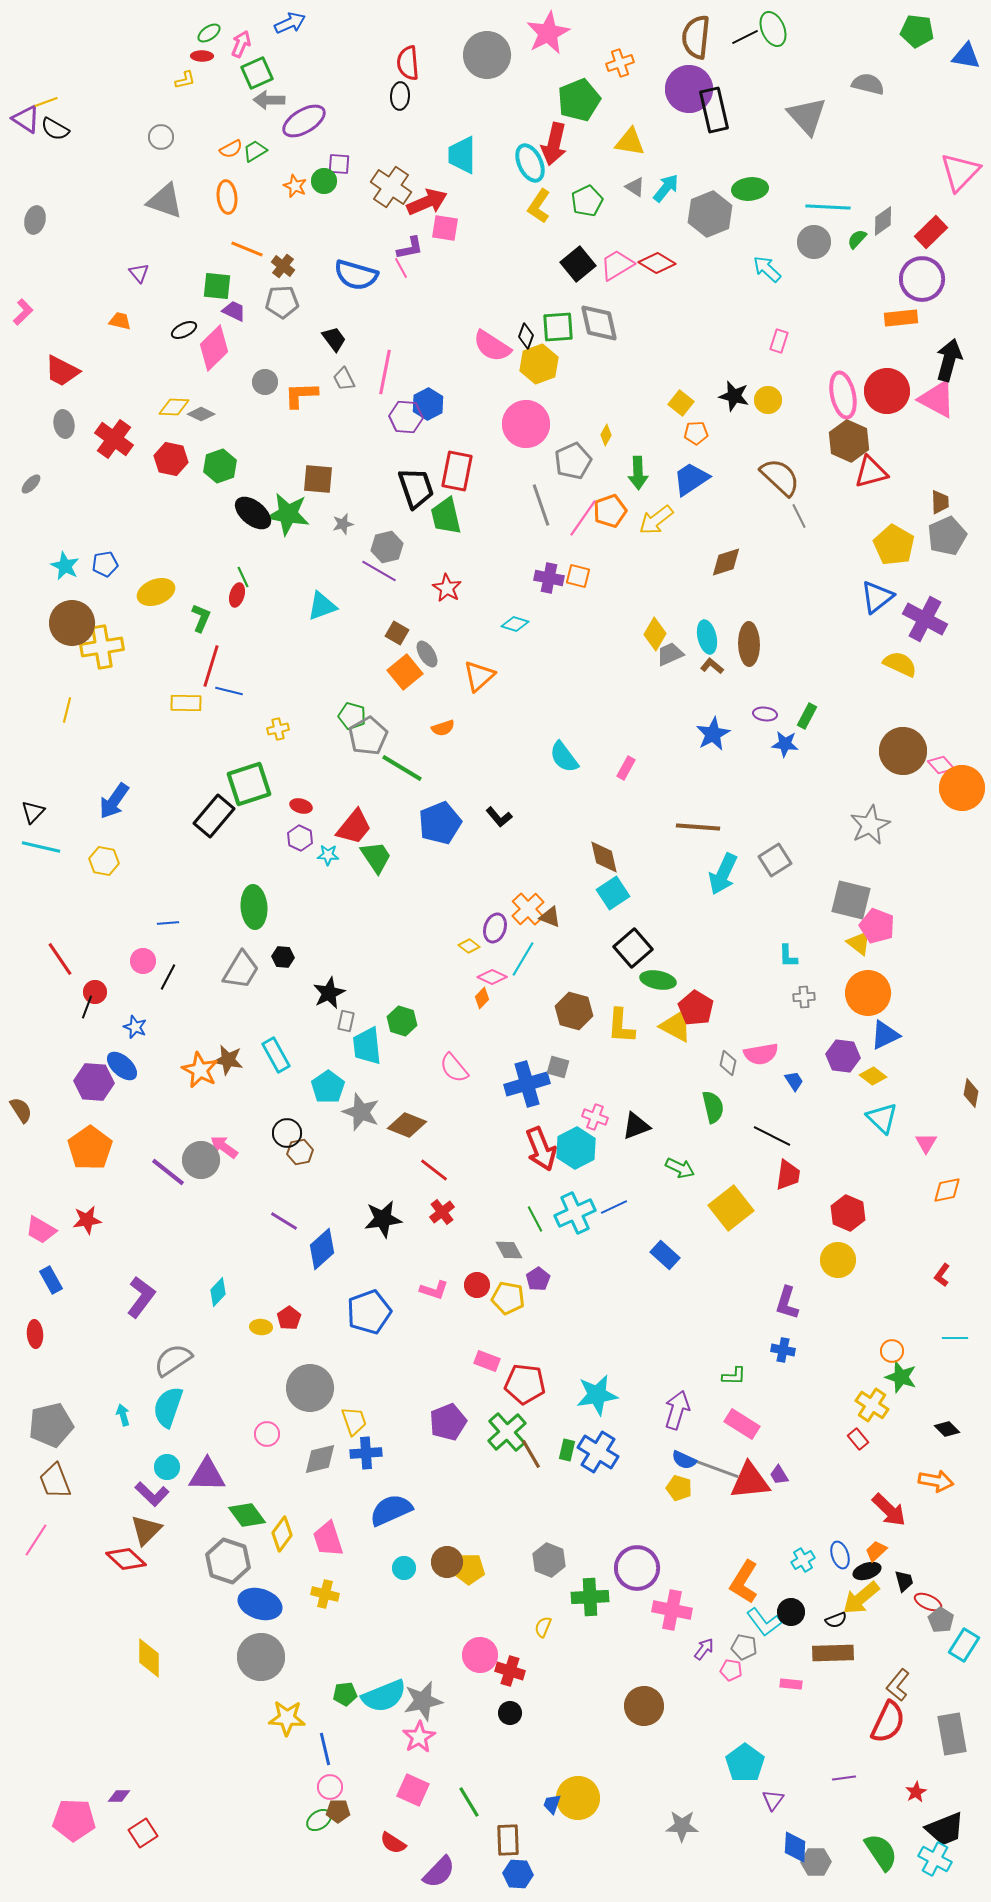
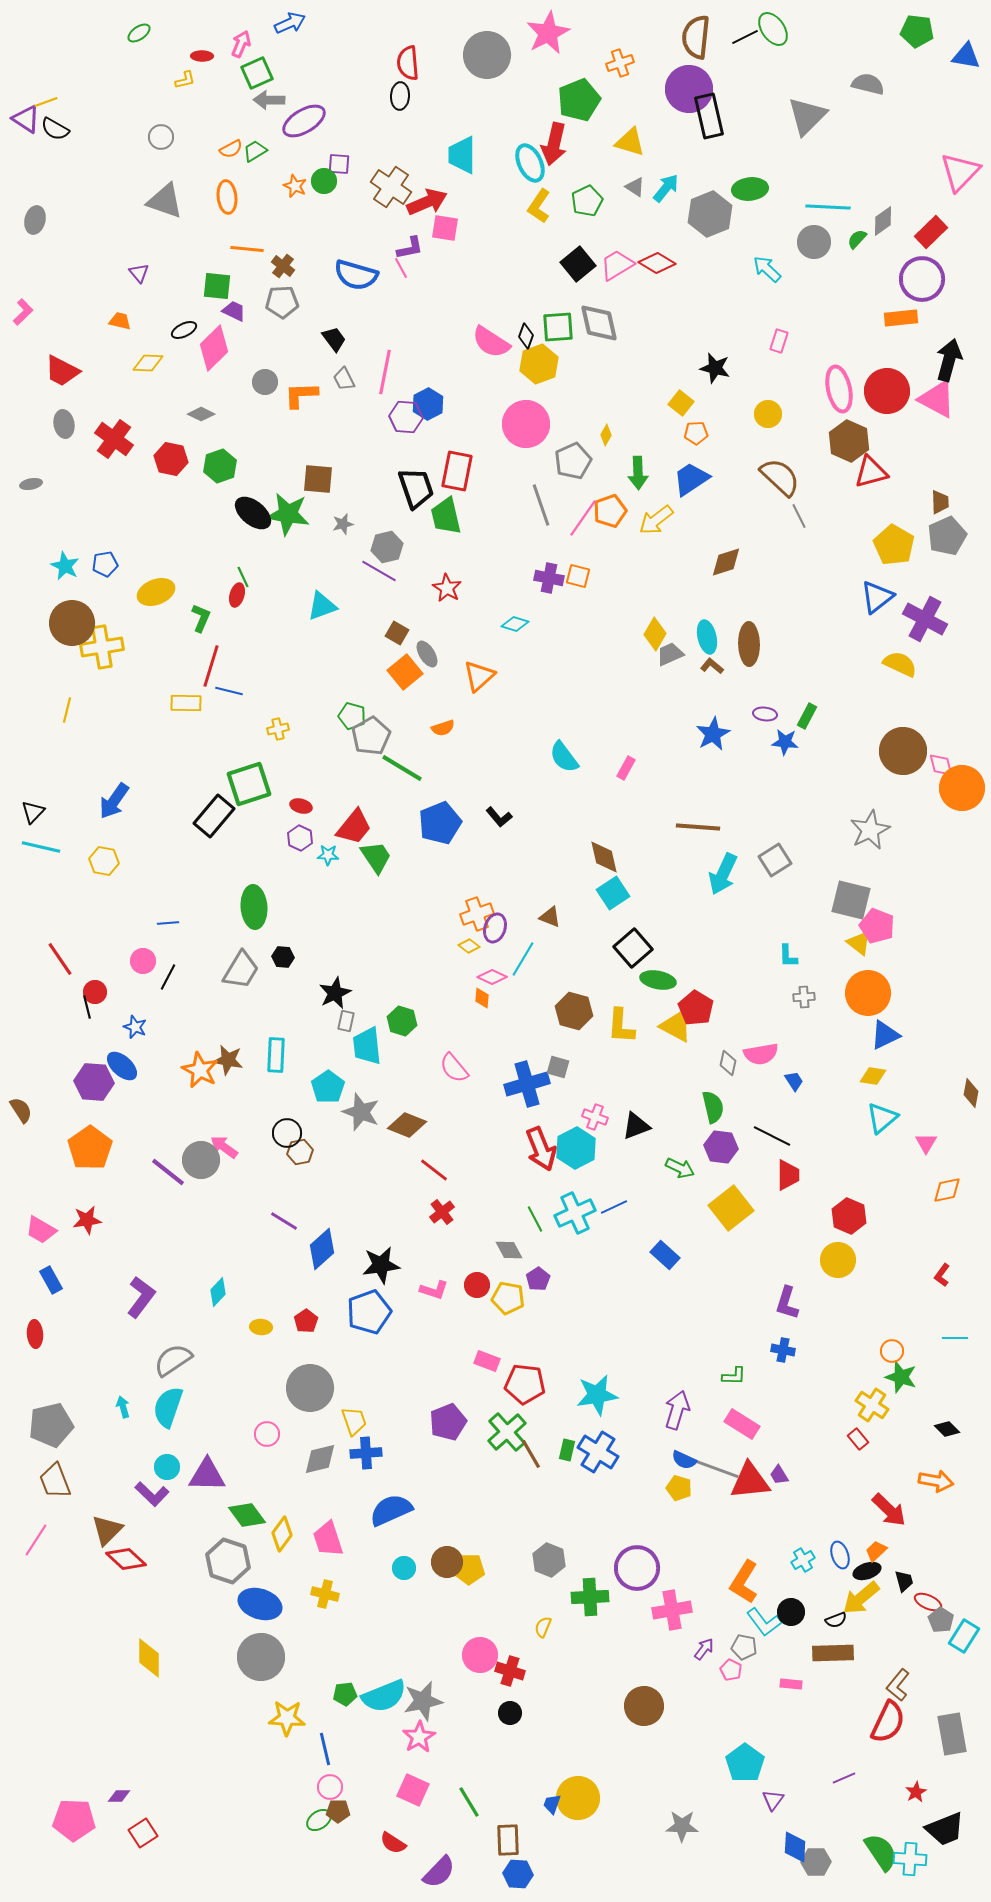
green ellipse at (773, 29): rotated 12 degrees counterclockwise
green ellipse at (209, 33): moved 70 px left
black rectangle at (714, 110): moved 5 px left, 6 px down
gray triangle at (807, 116): rotated 27 degrees clockwise
yellow triangle at (630, 142): rotated 8 degrees clockwise
orange line at (247, 249): rotated 16 degrees counterclockwise
pink semicircle at (492, 346): moved 1 px left, 4 px up
pink ellipse at (843, 395): moved 4 px left, 6 px up
black star at (734, 396): moved 19 px left, 28 px up
yellow circle at (768, 400): moved 14 px down
yellow diamond at (174, 407): moved 26 px left, 44 px up
gray ellipse at (31, 484): rotated 35 degrees clockwise
gray pentagon at (368, 736): moved 3 px right
blue star at (785, 744): moved 2 px up
pink diamond at (941, 765): rotated 28 degrees clockwise
gray star at (870, 825): moved 5 px down
orange cross at (528, 909): moved 51 px left, 5 px down; rotated 24 degrees clockwise
black star at (329, 993): moved 6 px right
orange diamond at (482, 998): rotated 40 degrees counterclockwise
black line at (87, 1007): rotated 35 degrees counterclockwise
cyan rectangle at (276, 1055): rotated 32 degrees clockwise
purple hexagon at (843, 1056): moved 122 px left, 91 px down
yellow diamond at (873, 1076): rotated 28 degrees counterclockwise
cyan triangle at (882, 1118): rotated 36 degrees clockwise
red trapezoid at (788, 1175): rotated 8 degrees counterclockwise
red hexagon at (848, 1213): moved 1 px right, 3 px down
black star at (383, 1219): moved 2 px left, 46 px down
red pentagon at (289, 1318): moved 17 px right, 3 px down
cyan arrow at (123, 1415): moved 8 px up
brown triangle at (146, 1530): moved 39 px left
pink cross at (672, 1610): rotated 21 degrees counterclockwise
cyan rectangle at (964, 1645): moved 9 px up
pink pentagon at (731, 1670): rotated 15 degrees clockwise
purple line at (844, 1778): rotated 15 degrees counterclockwise
cyan cross at (935, 1859): moved 25 px left; rotated 24 degrees counterclockwise
